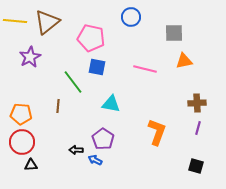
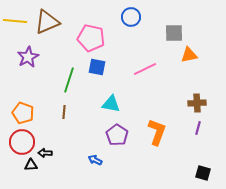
brown triangle: rotated 16 degrees clockwise
purple star: moved 2 px left
orange triangle: moved 5 px right, 6 px up
pink line: rotated 40 degrees counterclockwise
green line: moved 4 px left, 2 px up; rotated 55 degrees clockwise
brown line: moved 6 px right, 6 px down
orange pentagon: moved 2 px right, 1 px up; rotated 15 degrees clockwise
purple pentagon: moved 14 px right, 4 px up
black arrow: moved 31 px left, 3 px down
black square: moved 7 px right, 7 px down
